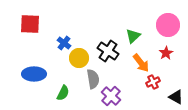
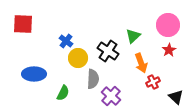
red square: moved 7 px left
blue cross: moved 2 px right, 2 px up
red star: moved 3 px right, 3 px up
yellow circle: moved 1 px left
orange arrow: rotated 18 degrees clockwise
gray semicircle: rotated 12 degrees clockwise
black triangle: rotated 14 degrees clockwise
